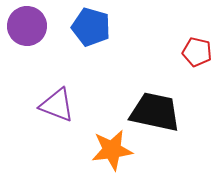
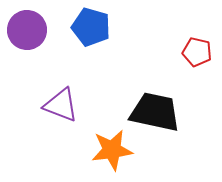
purple circle: moved 4 px down
purple triangle: moved 4 px right
